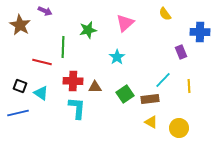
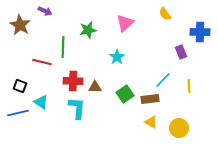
cyan triangle: moved 9 px down
